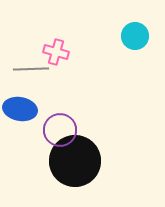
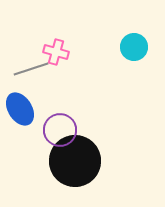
cyan circle: moved 1 px left, 11 px down
gray line: rotated 16 degrees counterclockwise
blue ellipse: rotated 48 degrees clockwise
